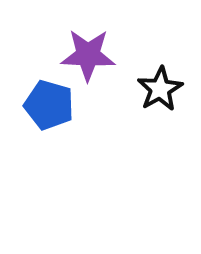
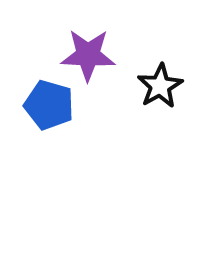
black star: moved 3 px up
